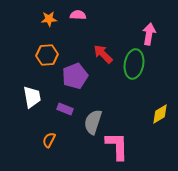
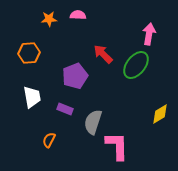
orange hexagon: moved 18 px left, 2 px up
green ellipse: moved 2 px right, 1 px down; rotated 28 degrees clockwise
